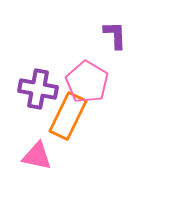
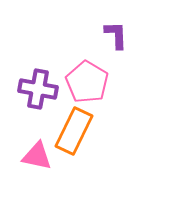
purple L-shape: moved 1 px right
orange rectangle: moved 6 px right, 15 px down
